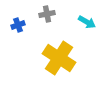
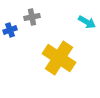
gray cross: moved 15 px left, 3 px down
blue cross: moved 8 px left, 5 px down
